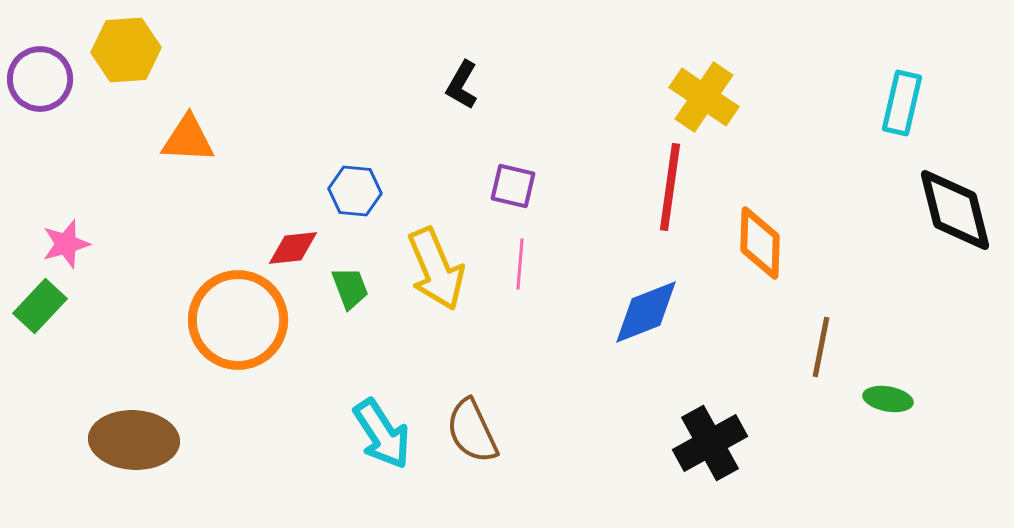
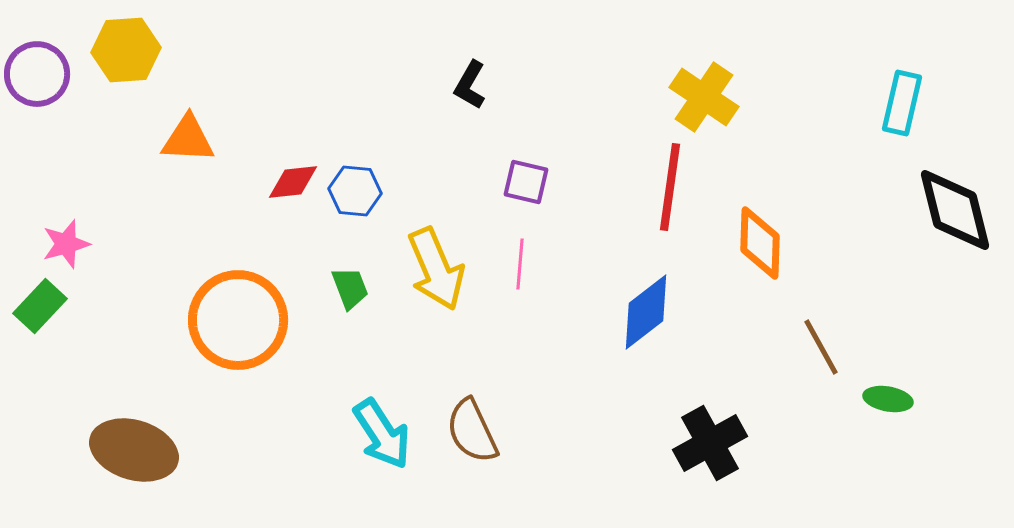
purple circle: moved 3 px left, 5 px up
black L-shape: moved 8 px right
purple square: moved 13 px right, 4 px up
red diamond: moved 66 px up
blue diamond: rotated 16 degrees counterclockwise
brown line: rotated 40 degrees counterclockwise
brown ellipse: moved 10 px down; rotated 14 degrees clockwise
